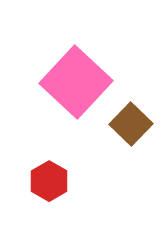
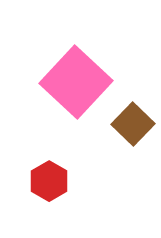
brown square: moved 2 px right
